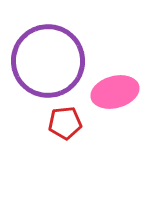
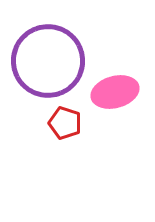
red pentagon: rotated 24 degrees clockwise
